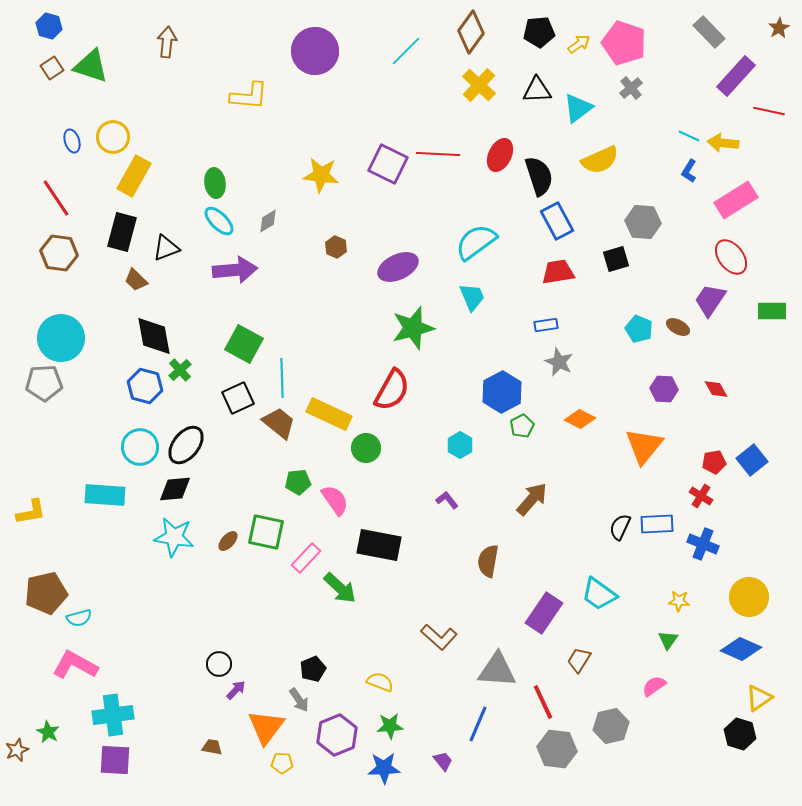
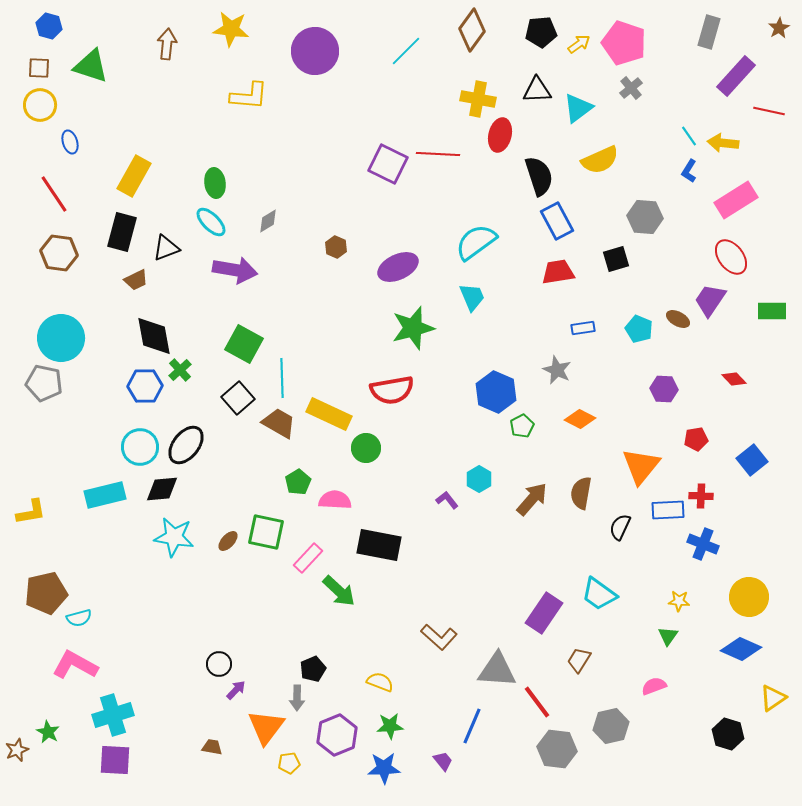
brown diamond at (471, 32): moved 1 px right, 2 px up
black pentagon at (539, 32): moved 2 px right
gray rectangle at (709, 32): rotated 60 degrees clockwise
brown arrow at (167, 42): moved 2 px down
brown square at (52, 68): moved 13 px left; rotated 35 degrees clockwise
yellow cross at (479, 85): moved 1 px left, 14 px down; rotated 32 degrees counterclockwise
cyan line at (689, 136): rotated 30 degrees clockwise
yellow circle at (113, 137): moved 73 px left, 32 px up
blue ellipse at (72, 141): moved 2 px left, 1 px down
red ellipse at (500, 155): moved 20 px up; rotated 12 degrees counterclockwise
yellow star at (321, 175): moved 90 px left, 146 px up
red line at (56, 198): moved 2 px left, 4 px up
cyan ellipse at (219, 221): moved 8 px left, 1 px down
gray hexagon at (643, 222): moved 2 px right, 5 px up
purple arrow at (235, 270): rotated 15 degrees clockwise
brown trapezoid at (136, 280): rotated 70 degrees counterclockwise
blue rectangle at (546, 325): moved 37 px right, 3 px down
brown ellipse at (678, 327): moved 8 px up
gray star at (559, 362): moved 2 px left, 8 px down
gray pentagon at (44, 383): rotated 15 degrees clockwise
blue hexagon at (145, 386): rotated 16 degrees counterclockwise
red diamond at (716, 389): moved 18 px right, 10 px up; rotated 15 degrees counterclockwise
red semicircle at (392, 390): rotated 51 degrees clockwise
blue hexagon at (502, 392): moved 6 px left; rotated 9 degrees counterclockwise
black square at (238, 398): rotated 16 degrees counterclockwise
brown trapezoid at (279, 423): rotated 9 degrees counterclockwise
cyan hexagon at (460, 445): moved 19 px right, 34 px down
orange triangle at (644, 446): moved 3 px left, 20 px down
red pentagon at (714, 462): moved 18 px left, 23 px up
green pentagon at (298, 482): rotated 25 degrees counterclockwise
black diamond at (175, 489): moved 13 px left
cyan rectangle at (105, 495): rotated 18 degrees counterclockwise
red cross at (701, 496): rotated 30 degrees counterclockwise
pink semicircle at (335, 500): rotated 52 degrees counterclockwise
blue rectangle at (657, 524): moved 11 px right, 14 px up
pink rectangle at (306, 558): moved 2 px right
brown semicircle at (488, 561): moved 93 px right, 68 px up
green arrow at (340, 588): moved 1 px left, 3 px down
green triangle at (668, 640): moved 4 px up
pink semicircle at (654, 686): rotated 15 degrees clockwise
yellow triangle at (759, 698): moved 14 px right
gray arrow at (299, 700): moved 2 px left, 2 px up; rotated 35 degrees clockwise
red line at (543, 702): moved 6 px left; rotated 12 degrees counterclockwise
cyan cross at (113, 715): rotated 9 degrees counterclockwise
blue line at (478, 724): moved 6 px left, 2 px down
black hexagon at (740, 734): moved 12 px left
yellow pentagon at (282, 763): moved 7 px right; rotated 10 degrees counterclockwise
